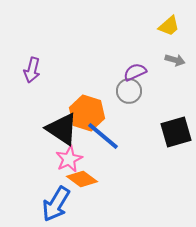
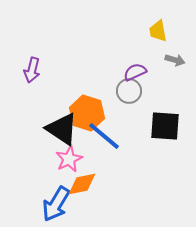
yellow trapezoid: moved 11 px left, 5 px down; rotated 120 degrees clockwise
black square: moved 11 px left, 6 px up; rotated 20 degrees clockwise
blue line: moved 1 px right
orange diamond: moved 5 px down; rotated 48 degrees counterclockwise
